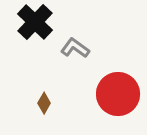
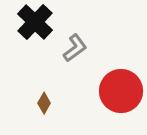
gray L-shape: rotated 108 degrees clockwise
red circle: moved 3 px right, 3 px up
